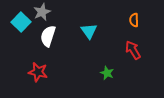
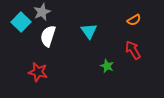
orange semicircle: rotated 120 degrees counterclockwise
green star: moved 7 px up
